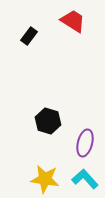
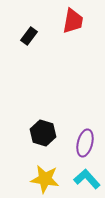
red trapezoid: rotated 68 degrees clockwise
black hexagon: moved 5 px left, 12 px down
cyan L-shape: moved 2 px right
